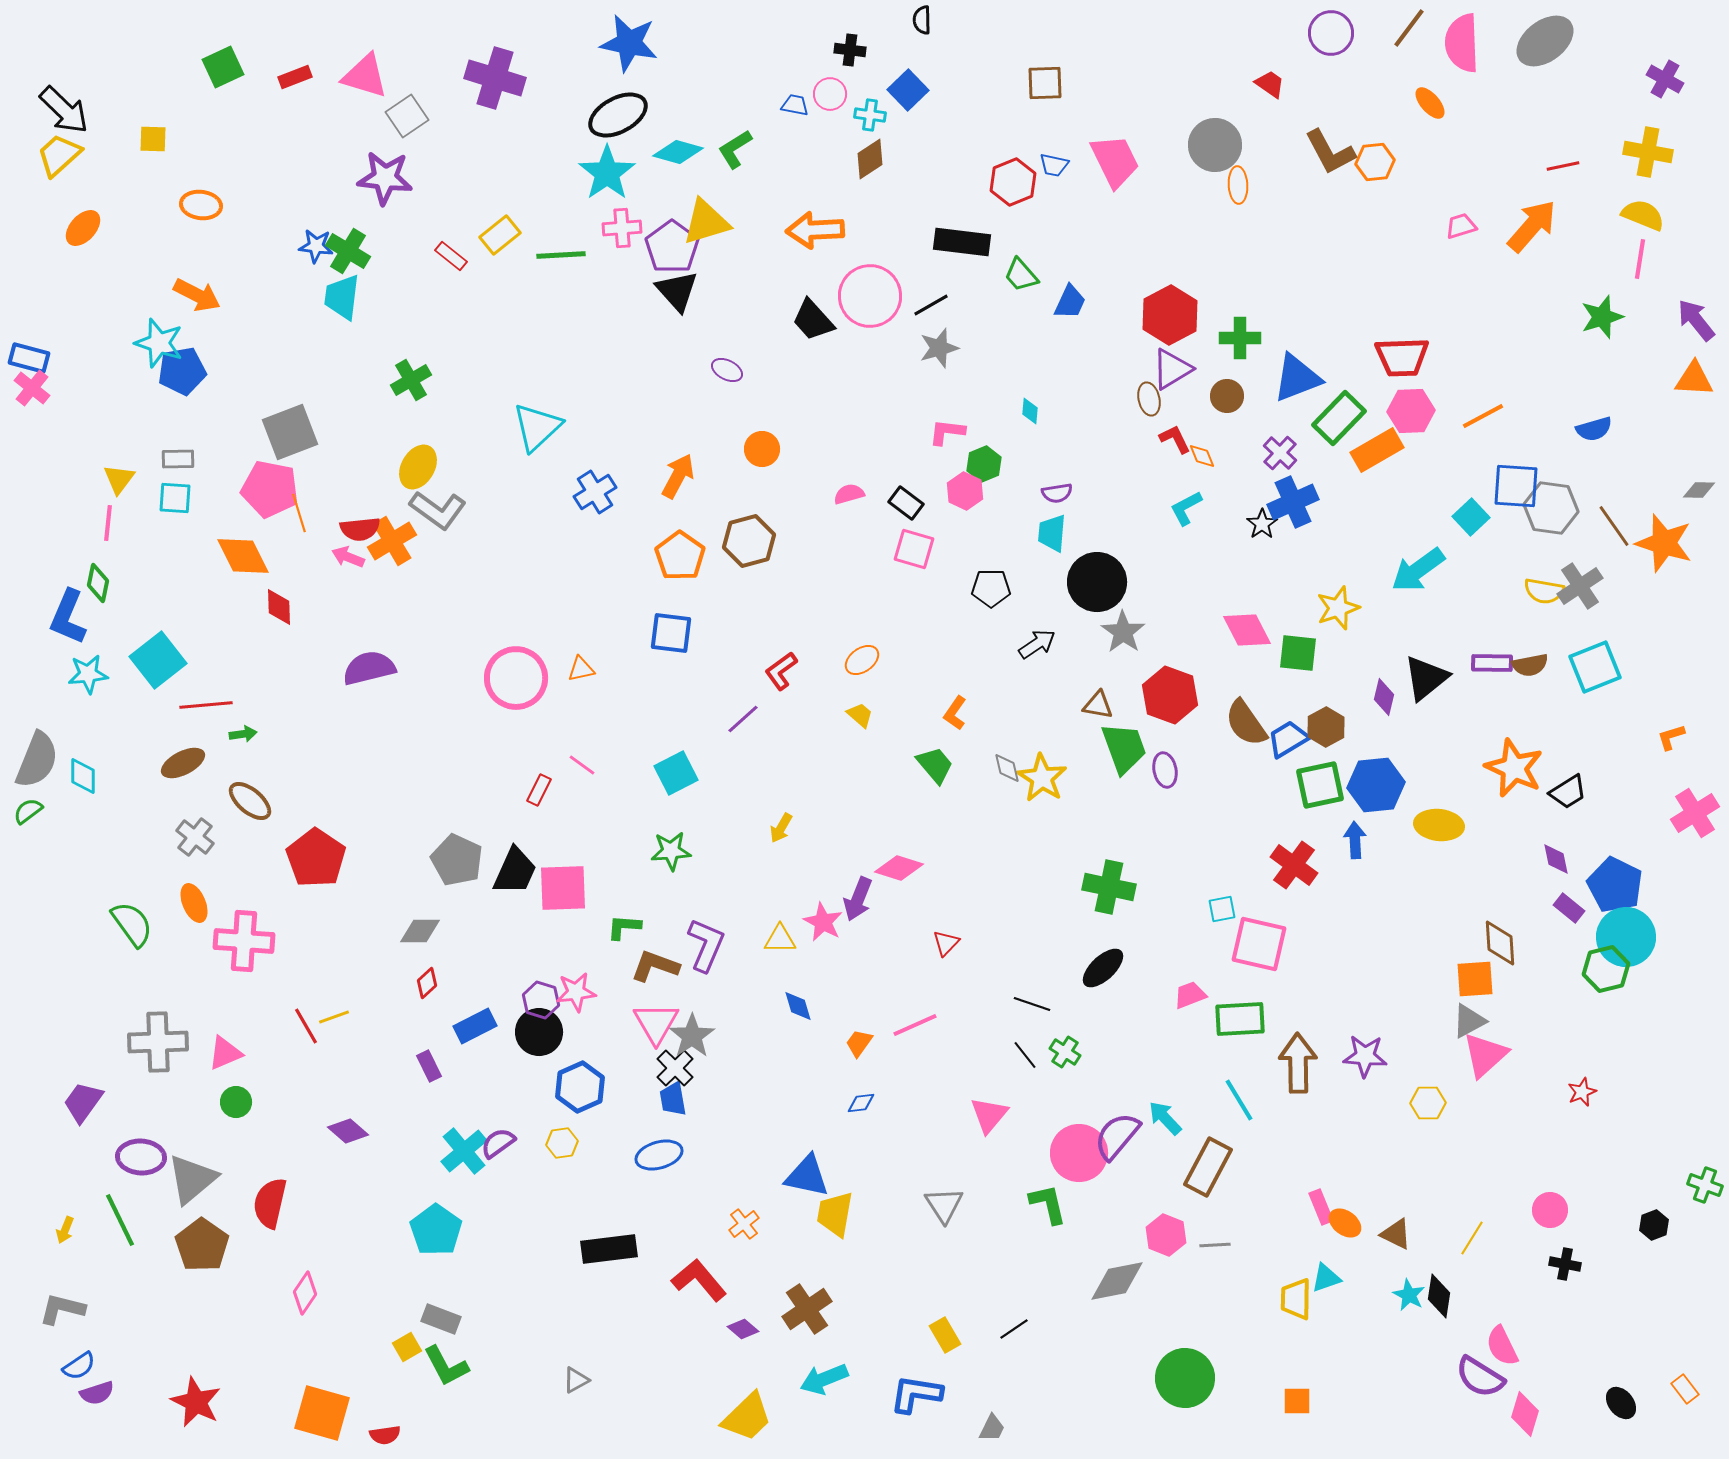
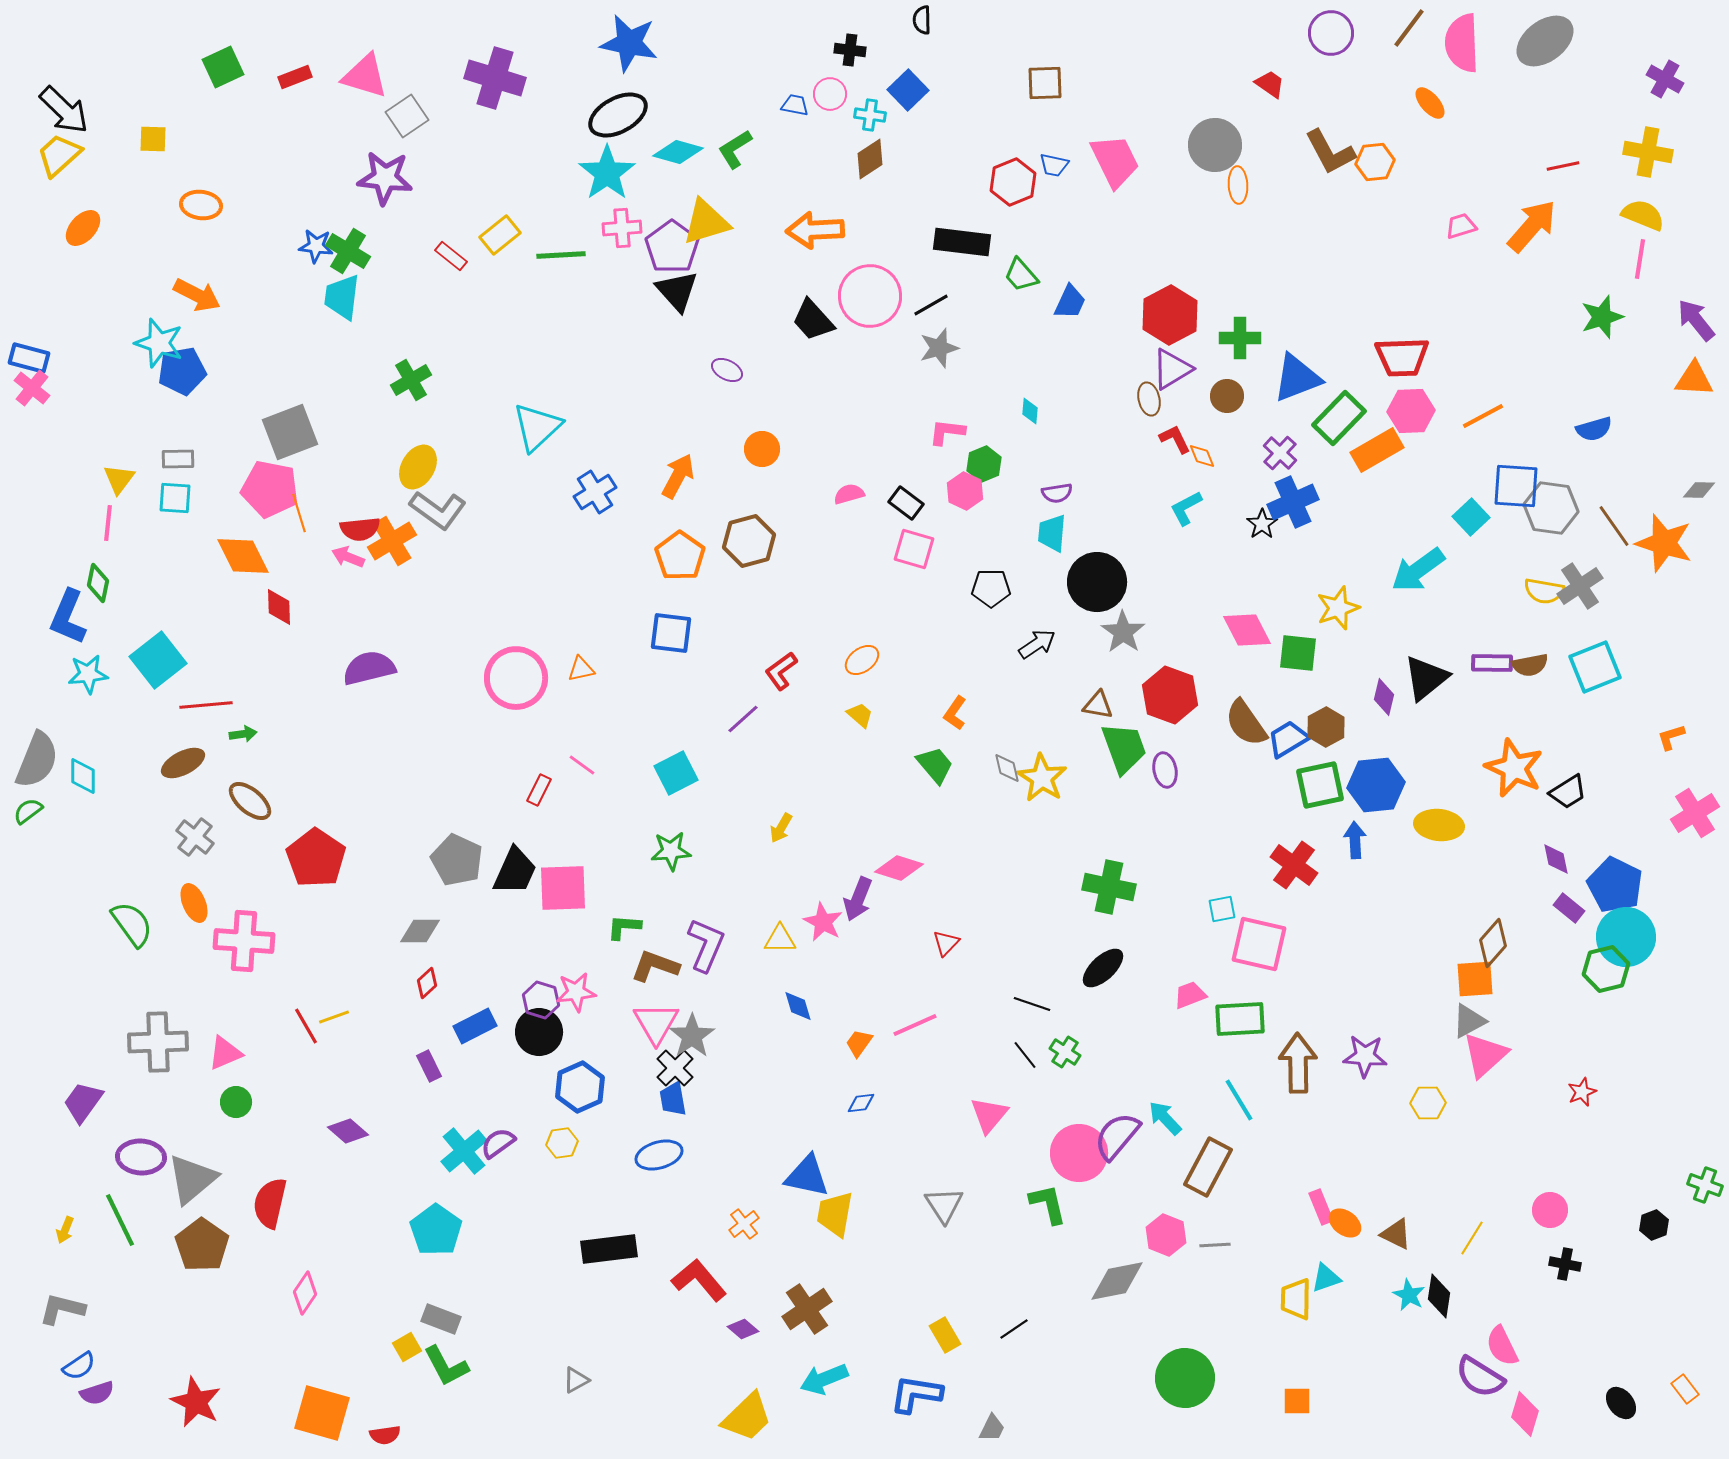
brown diamond at (1500, 943): moved 7 px left; rotated 45 degrees clockwise
